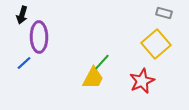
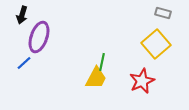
gray rectangle: moved 1 px left
purple ellipse: rotated 20 degrees clockwise
green line: rotated 30 degrees counterclockwise
yellow trapezoid: moved 3 px right
